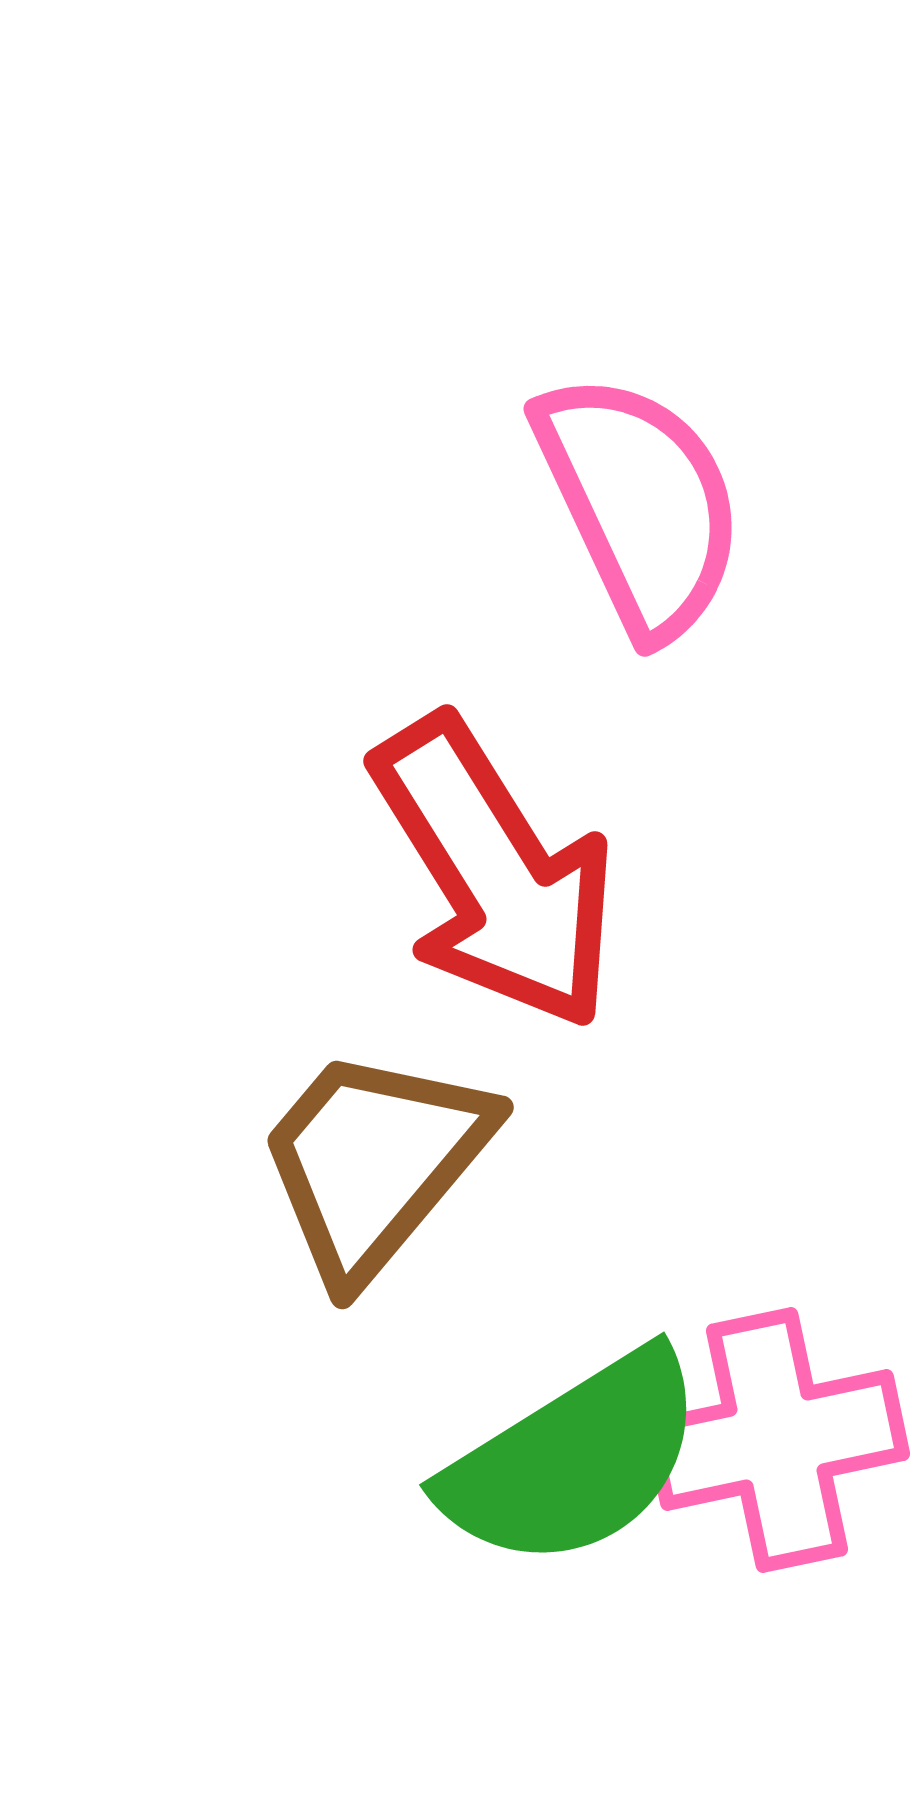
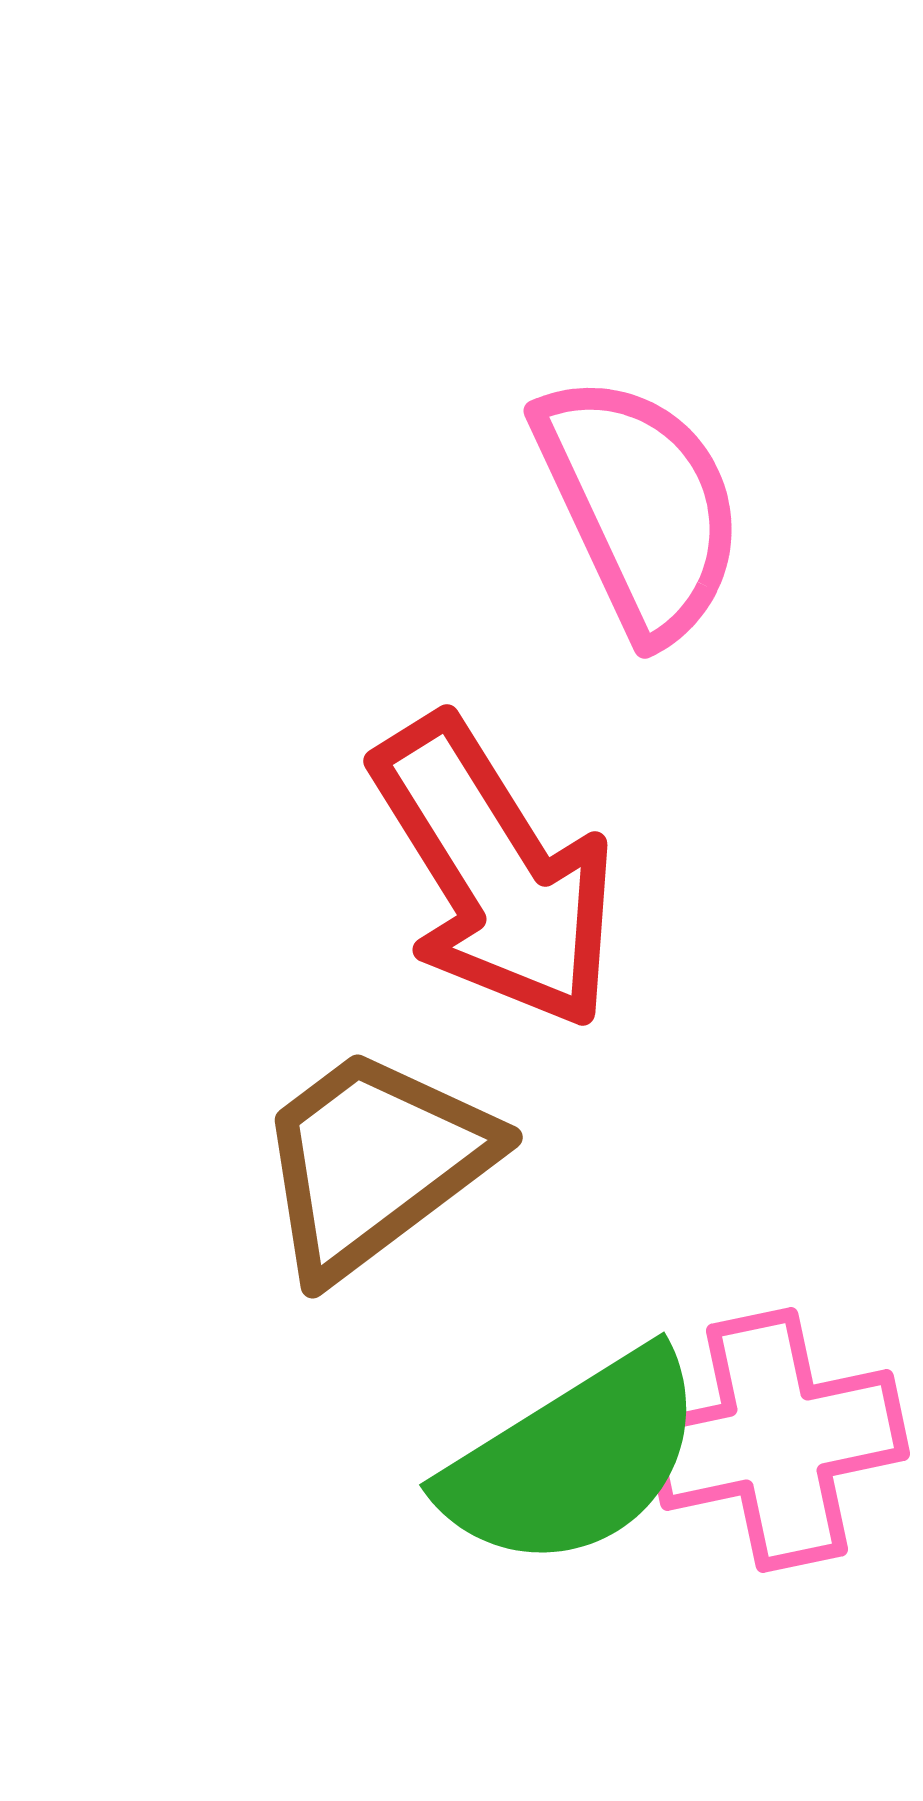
pink semicircle: moved 2 px down
brown trapezoid: rotated 13 degrees clockwise
